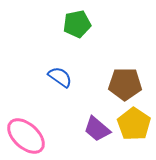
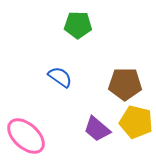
green pentagon: moved 1 px right, 1 px down; rotated 12 degrees clockwise
yellow pentagon: moved 2 px right, 2 px up; rotated 20 degrees counterclockwise
